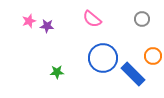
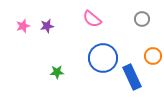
pink star: moved 6 px left, 5 px down
purple star: rotated 16 degrees counterclockwise
blue rectangle: moved 1 px left, 3 px down; rotated 20 degrees clockwise
